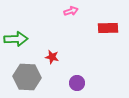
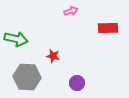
green arrow: rotated 15 degrees clockwise
red star: moved 1 px right, 1 px up
